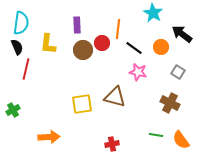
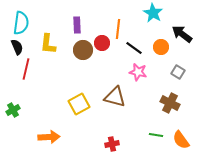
yellow square: moved 3 px left; rotated 20 degrees counterclockwise
